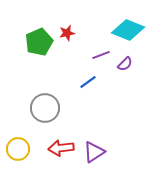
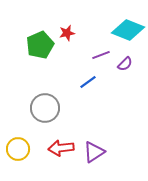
green pentagon: moved 1 px right, 3 px down
